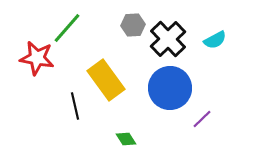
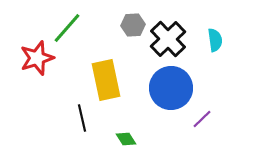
cyan semicircle: rotated 70 degrees counterclockwise
red star: rotated 28 degrees counterclockwise
yellow rectangle: rotated 24 degrees clockwise
blue circle: moved 1 px right
black line: moved 7 px right, 12 px down
